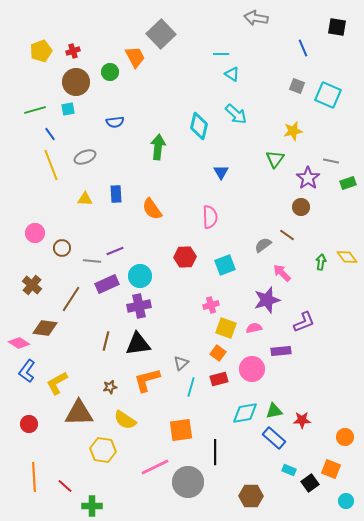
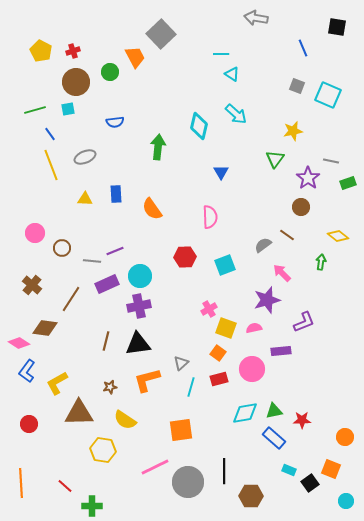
yellow pentagon at (41, 51): rotated 25 degrees counterclockwise
yellow diamond at (347, 257): moved 9 px left, 21 px up; rotated 15 degrees counterclockwise
pink cross at (211, 305): moved 2 px left, 4 px down; rotated 14 degrees counterclockwise
black line at (215, 452): moved 9 px right, 19 px down
orange line at (34, 477): moved 13 px left, 6 px down
